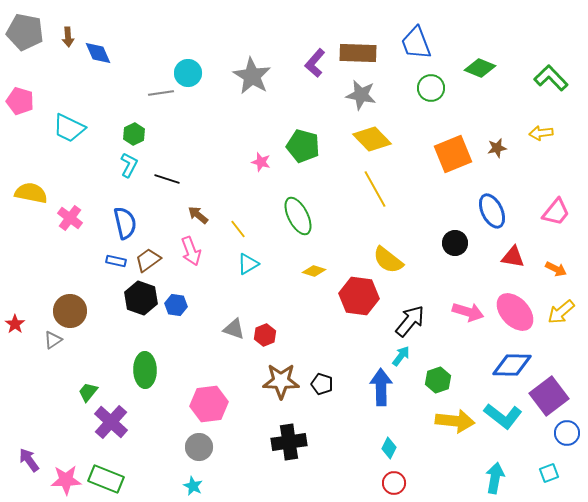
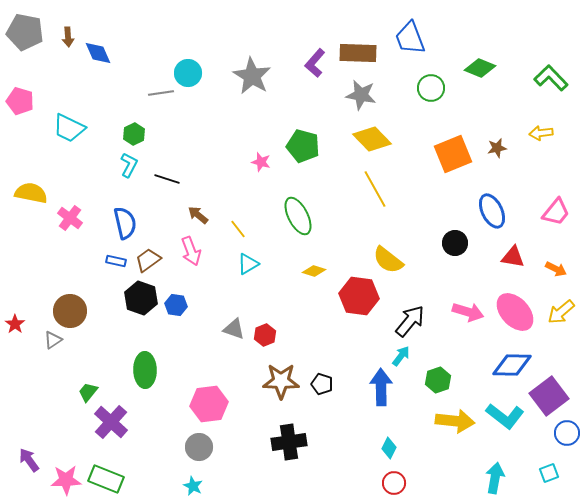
blue trapezoid at (416, 43): moved 6 px left, 5 px up
cyan L-shape at (503, 416): moved 2 px right
